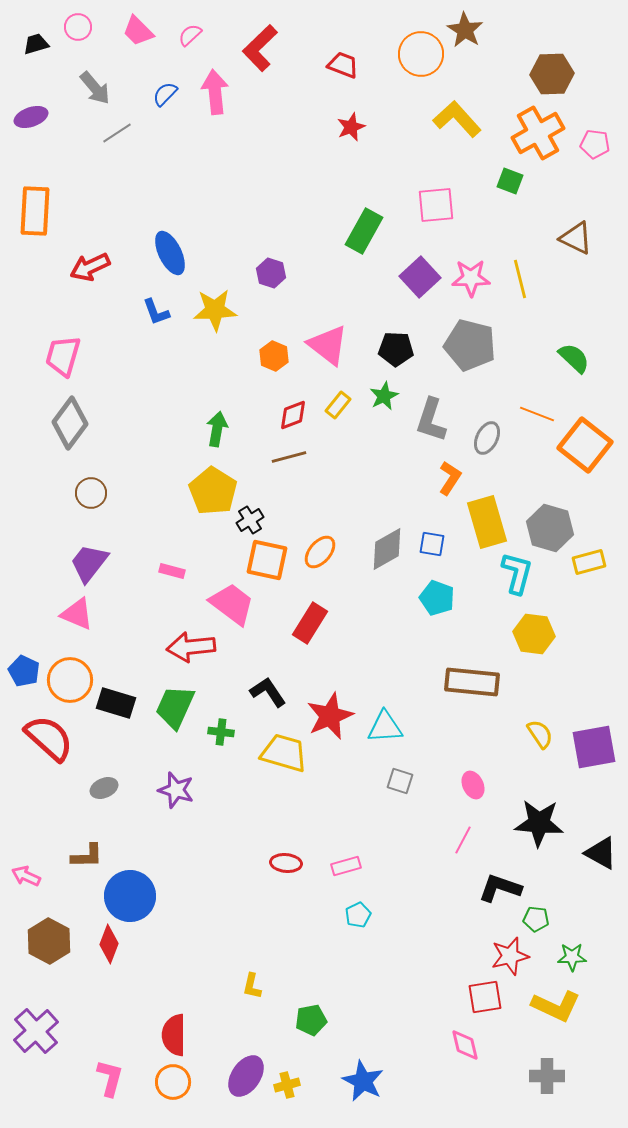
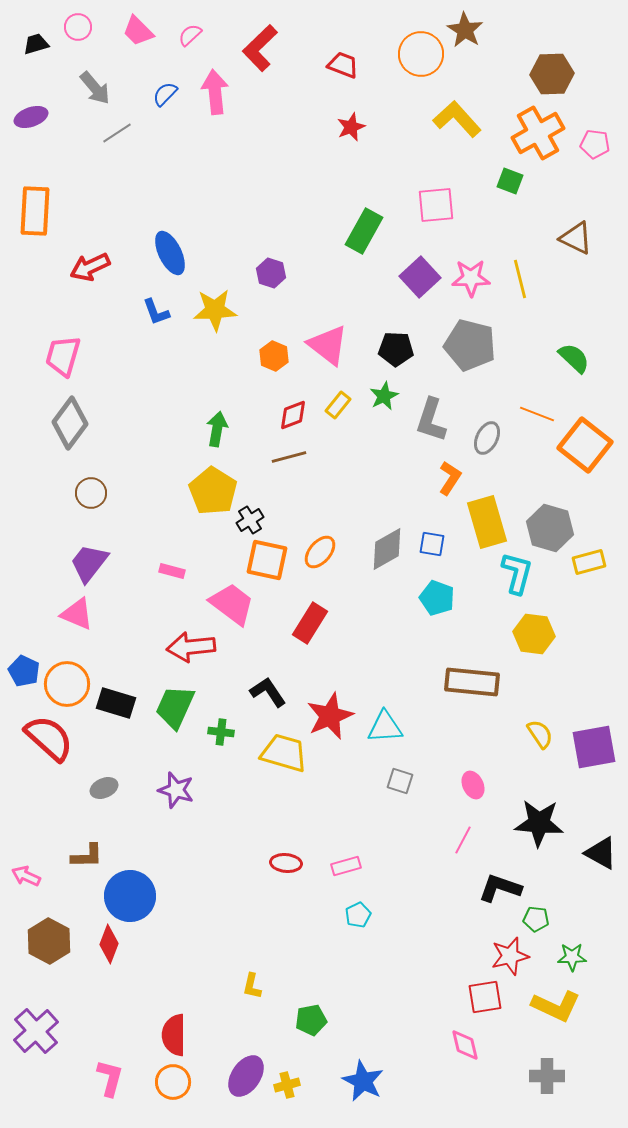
orange circle at (70, 680): moved 3 px left, 4 px down
